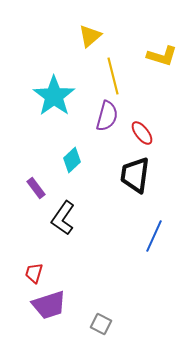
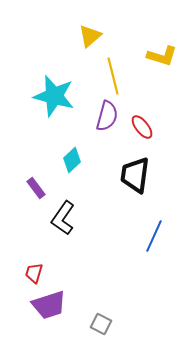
cyan star: rotated 21 degrees counterclockwise
red ellipse: moved 6 px up
